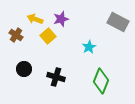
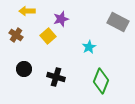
yellow arrow: moved 8 px left, 8 px up; rotated 21 degrees counterclockwise
